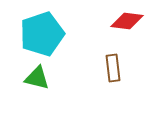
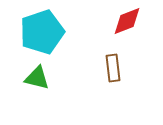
red diamond: rotated 28 degrees counterclockwise
cyan pentagon: moved 2 px up
